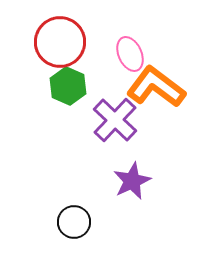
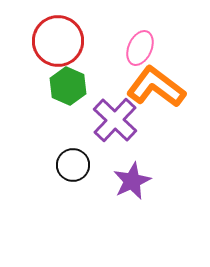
red circle: moved 2 px left, 1 px up
pink ellipse: moved 10 px right, 6 px up; rotated 48 degrees clockwise
black circle: moved 1 px left, 57 px up
